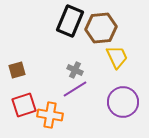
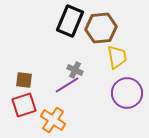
yellow trapezoid: rotated 15 degrees clockwise
brown square: moved 7 px right, 10 px down; rotated 24 degrees clockwise
purple line: moved 8 px left, 4 px up
purple circle: moved 4 px right, 9 px up
orange cross: moved 3 px right, 5 px down; rotated 25 degrees clockwise
